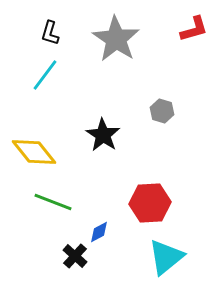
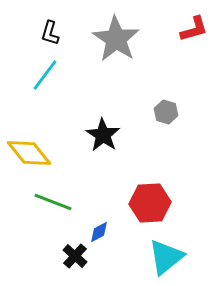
gray hexagon: moved 4 px right, 1 px down
yellow diamond: moved 5 px left, 1 px down
